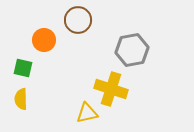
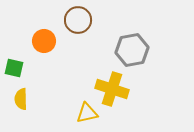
orange circle: moved 1 px down
green square: moved 9 px left
yellow cross: moved 1 px right
